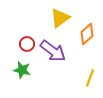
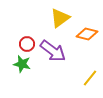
orange diamond: rotated 55 degrees clockwise
green star: moved 6 px up
yellow line: rotated 18 degrees clockwise
